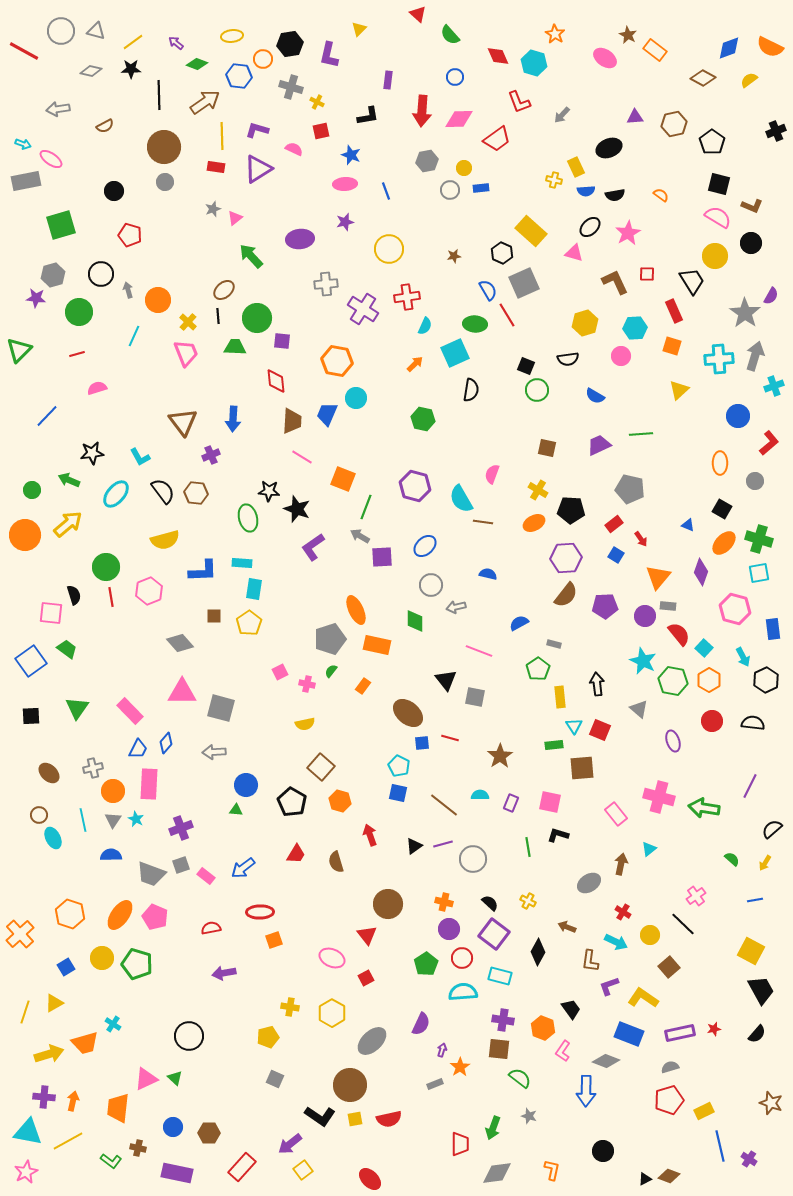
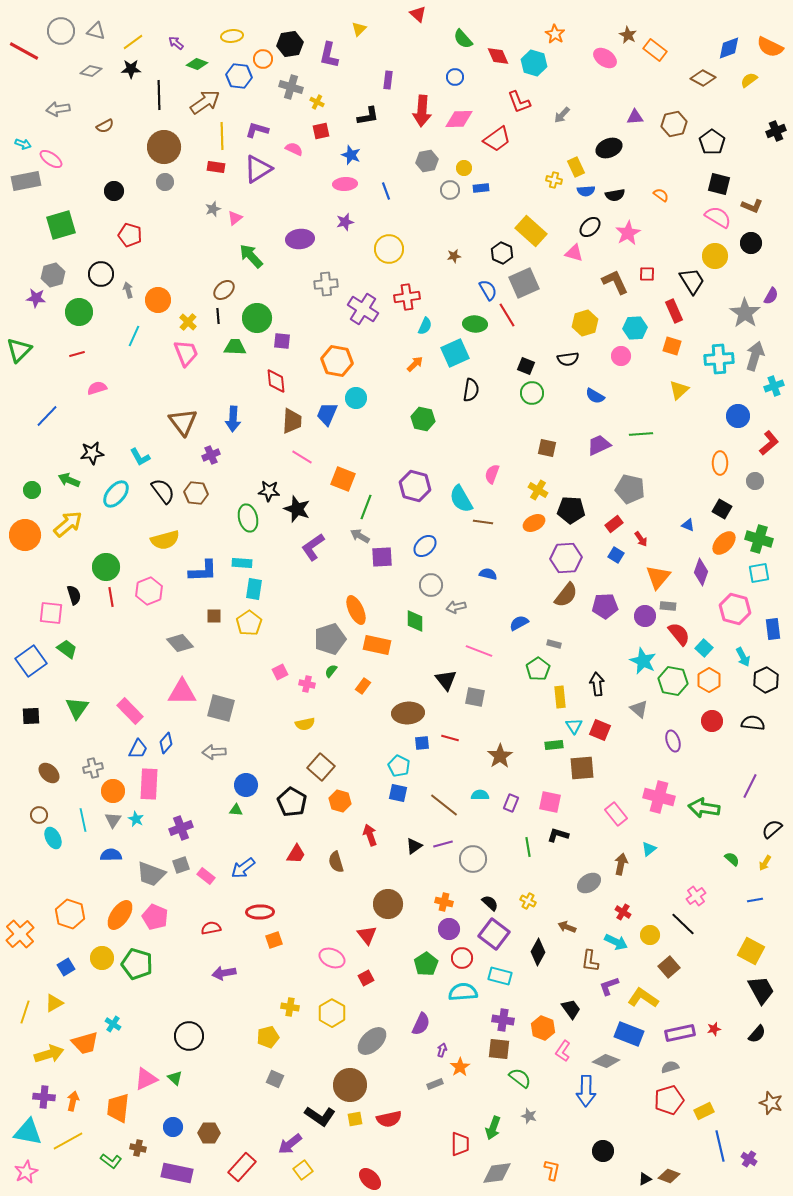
green semicircle at (450, 35): moved 13 px right, 4 px down
green circle at (537, 390): moved 5 px left, 3 px down
brown ellipse at (408, 713): rotated 44 degrees counterclockwise
